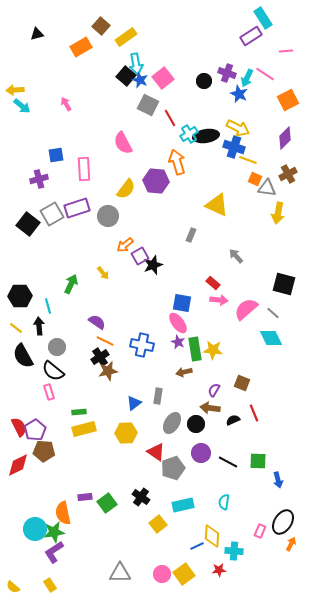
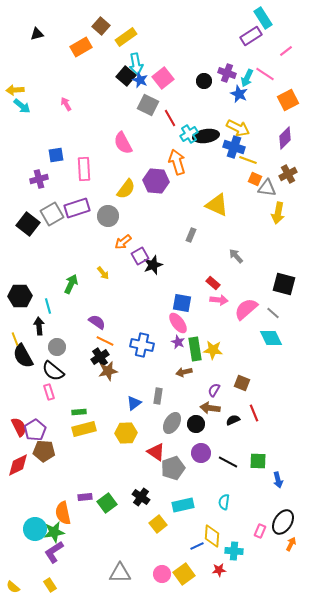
pink line at (286, 51): rotated 32 degrees counterclockwise
orange arrow at (125, 245): moved 2 px left, 3 px up
yellow line at (16, 328): moved 1 px left, 11 px down; rotated 32 degrees clockwise
